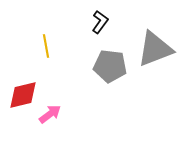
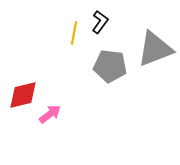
yellow line: moved 28 px right, 13 px up; rotated 20 degrees clockwise
